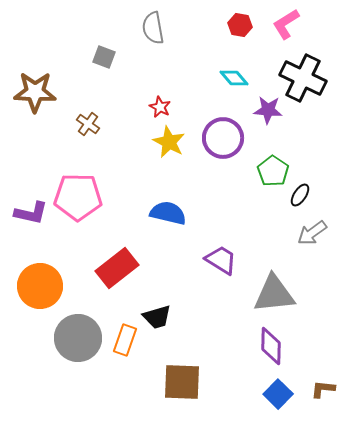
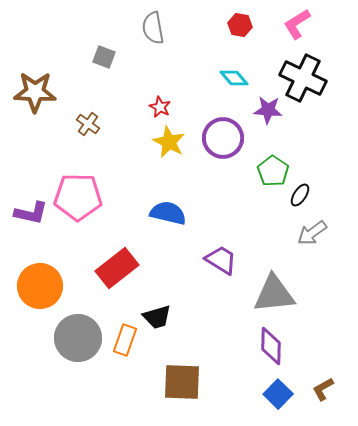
pink L-shape: moved 11 px right
brown L-shape: rotated 35 degrees counterclockwise
